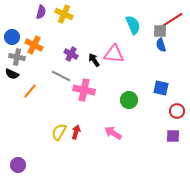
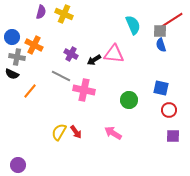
black arrow: rotated 88 degrees counterclockwise
red circle: moved 8 px left, 1 px up
red arrow: rotated 128 degrees clockwise
